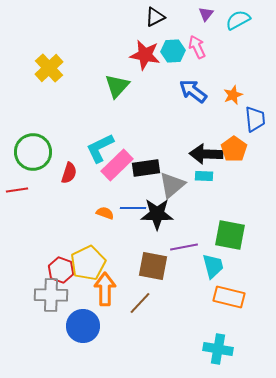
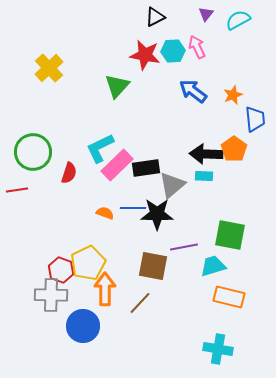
cyan trapezoid: rotated 92 degrees counterclockwise
